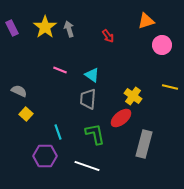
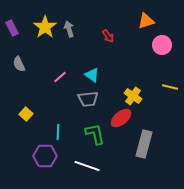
pink line: moved 7 px down; rotated 64 degrees counterclockwise
gray semicircle: moved 27 px up; rotated 140 degrees counterclockwise
gray trapezoid: rotated 100 degrees counterclockwise
cyan line: rotated 21 degrees clockwise
